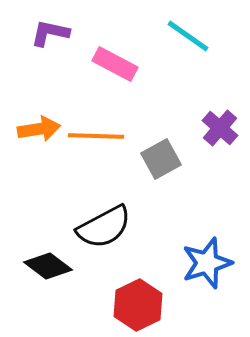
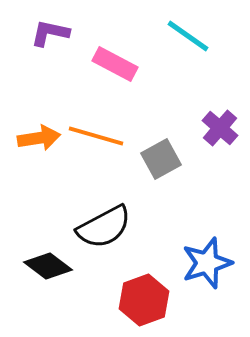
orange arrow: moved 9 px down
orange line: rotated 14 degrees clockwise
red hexagon: moved 6 px right, 5 px up; rotated 6 degrees clockwise
